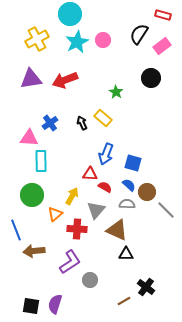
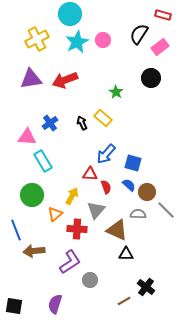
pink rectangle: moved 2 px left, 1 px down
pink triangle: moved 2 px left, 1 px up
blue arrow: rotated 20 degrees clockwise
cyan rectangle: moved 2 px right; rotated 30 degrees counterclockwise
red semicircle: moved 1 px right; rotated 40 degrees clockwise
gray semicircle: moved 11 px right, 10 px down
black square: moved 17 px left
